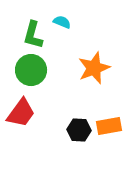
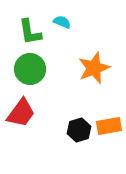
green L-shape: moved 3 px left, 3 px up; rotated 24 degrees counterclockwise
green circle: moved 1 px left, 1 px up
black hexagon: rotated 20 degrees counterclockwise
